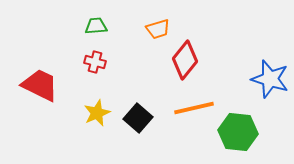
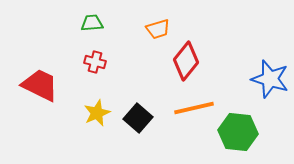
green trapezoid: moved 4 px left, 3 px up
red diamond: moved 1 px right, 1 px down
